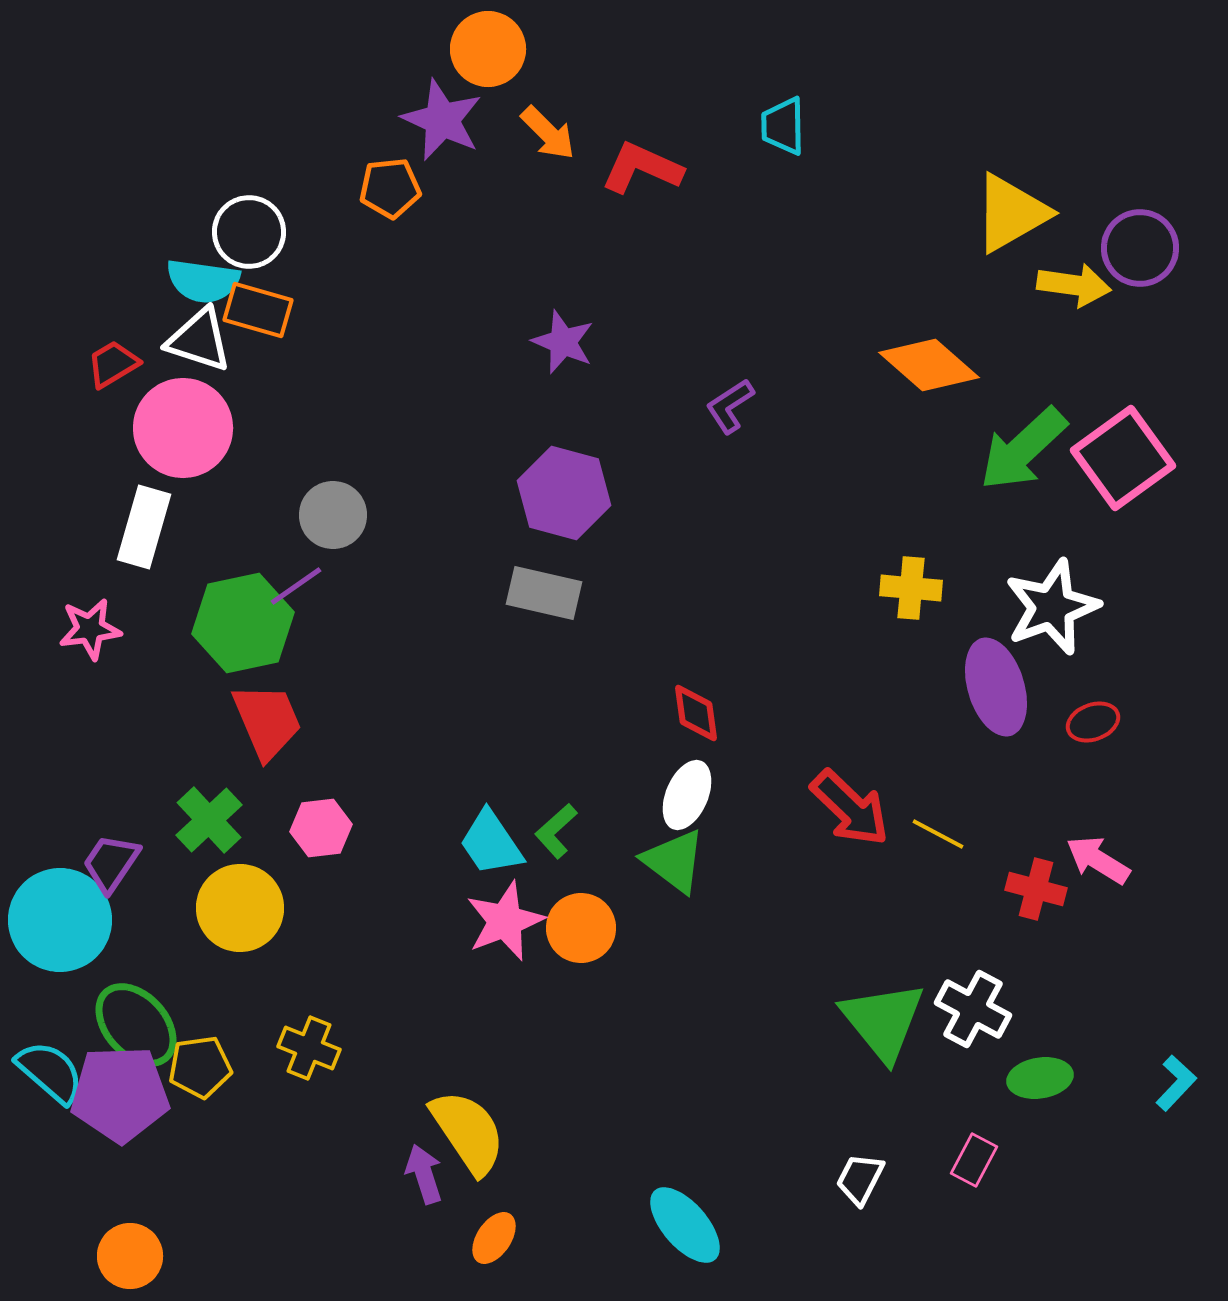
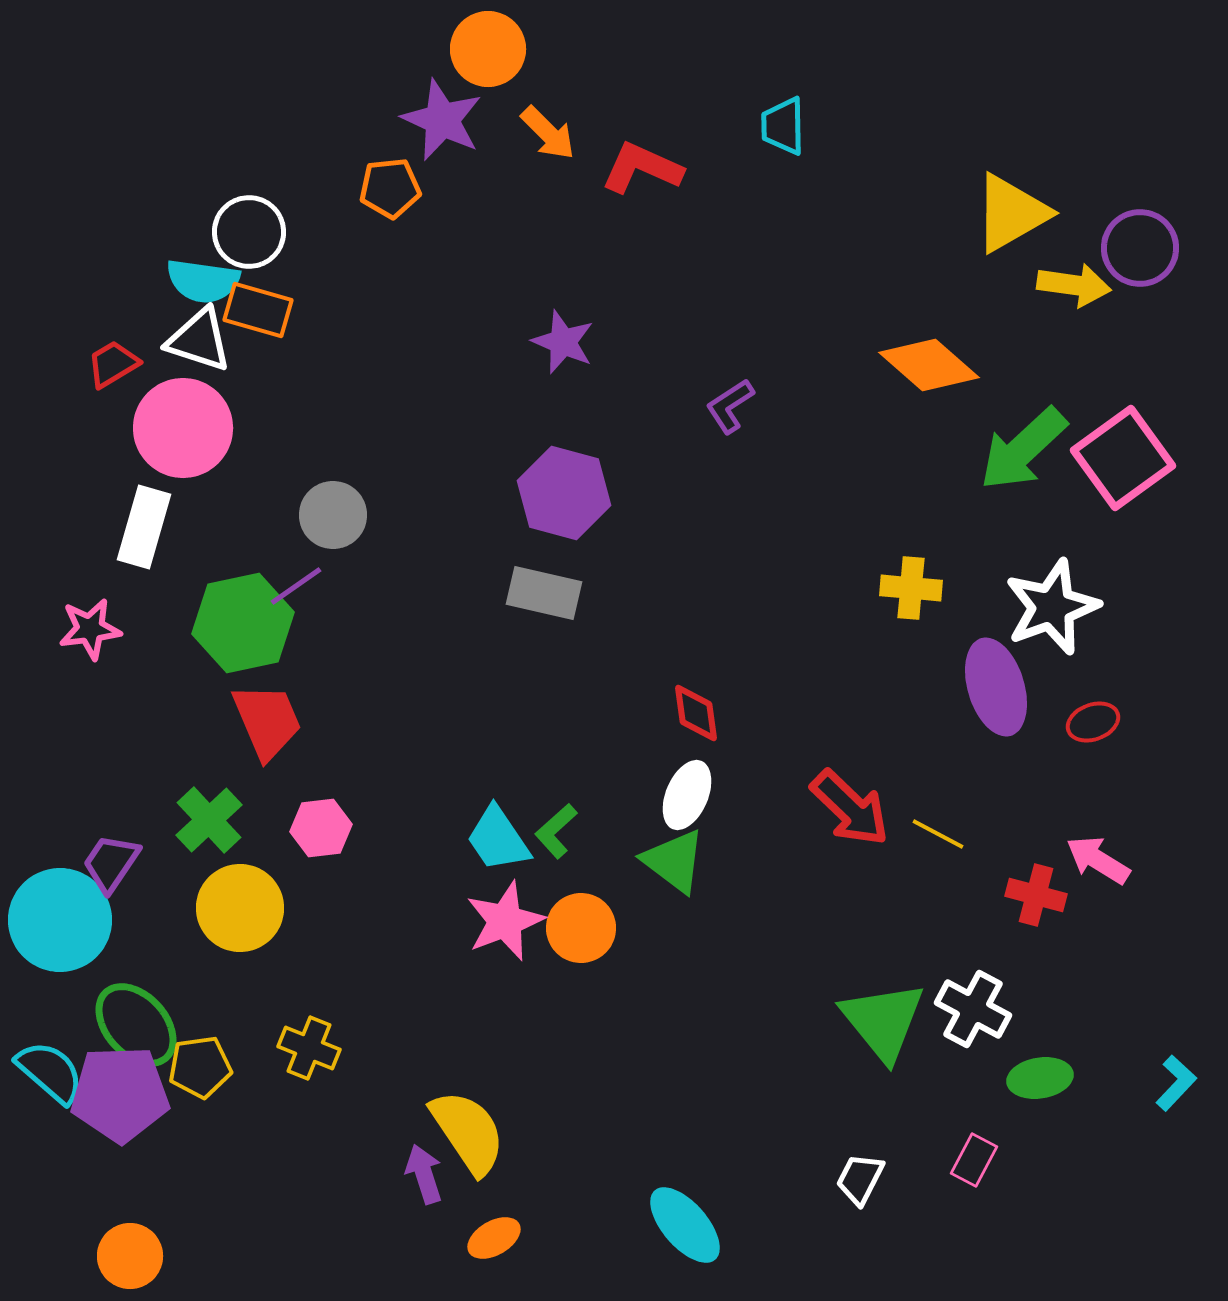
cyan trapezoid at (491, 843): moved 7 px right, 4 px up
red cross at (1036, 889): moved 6 px down
orange ellipse at (494, 1238): rotated 26 degrees clockwise
